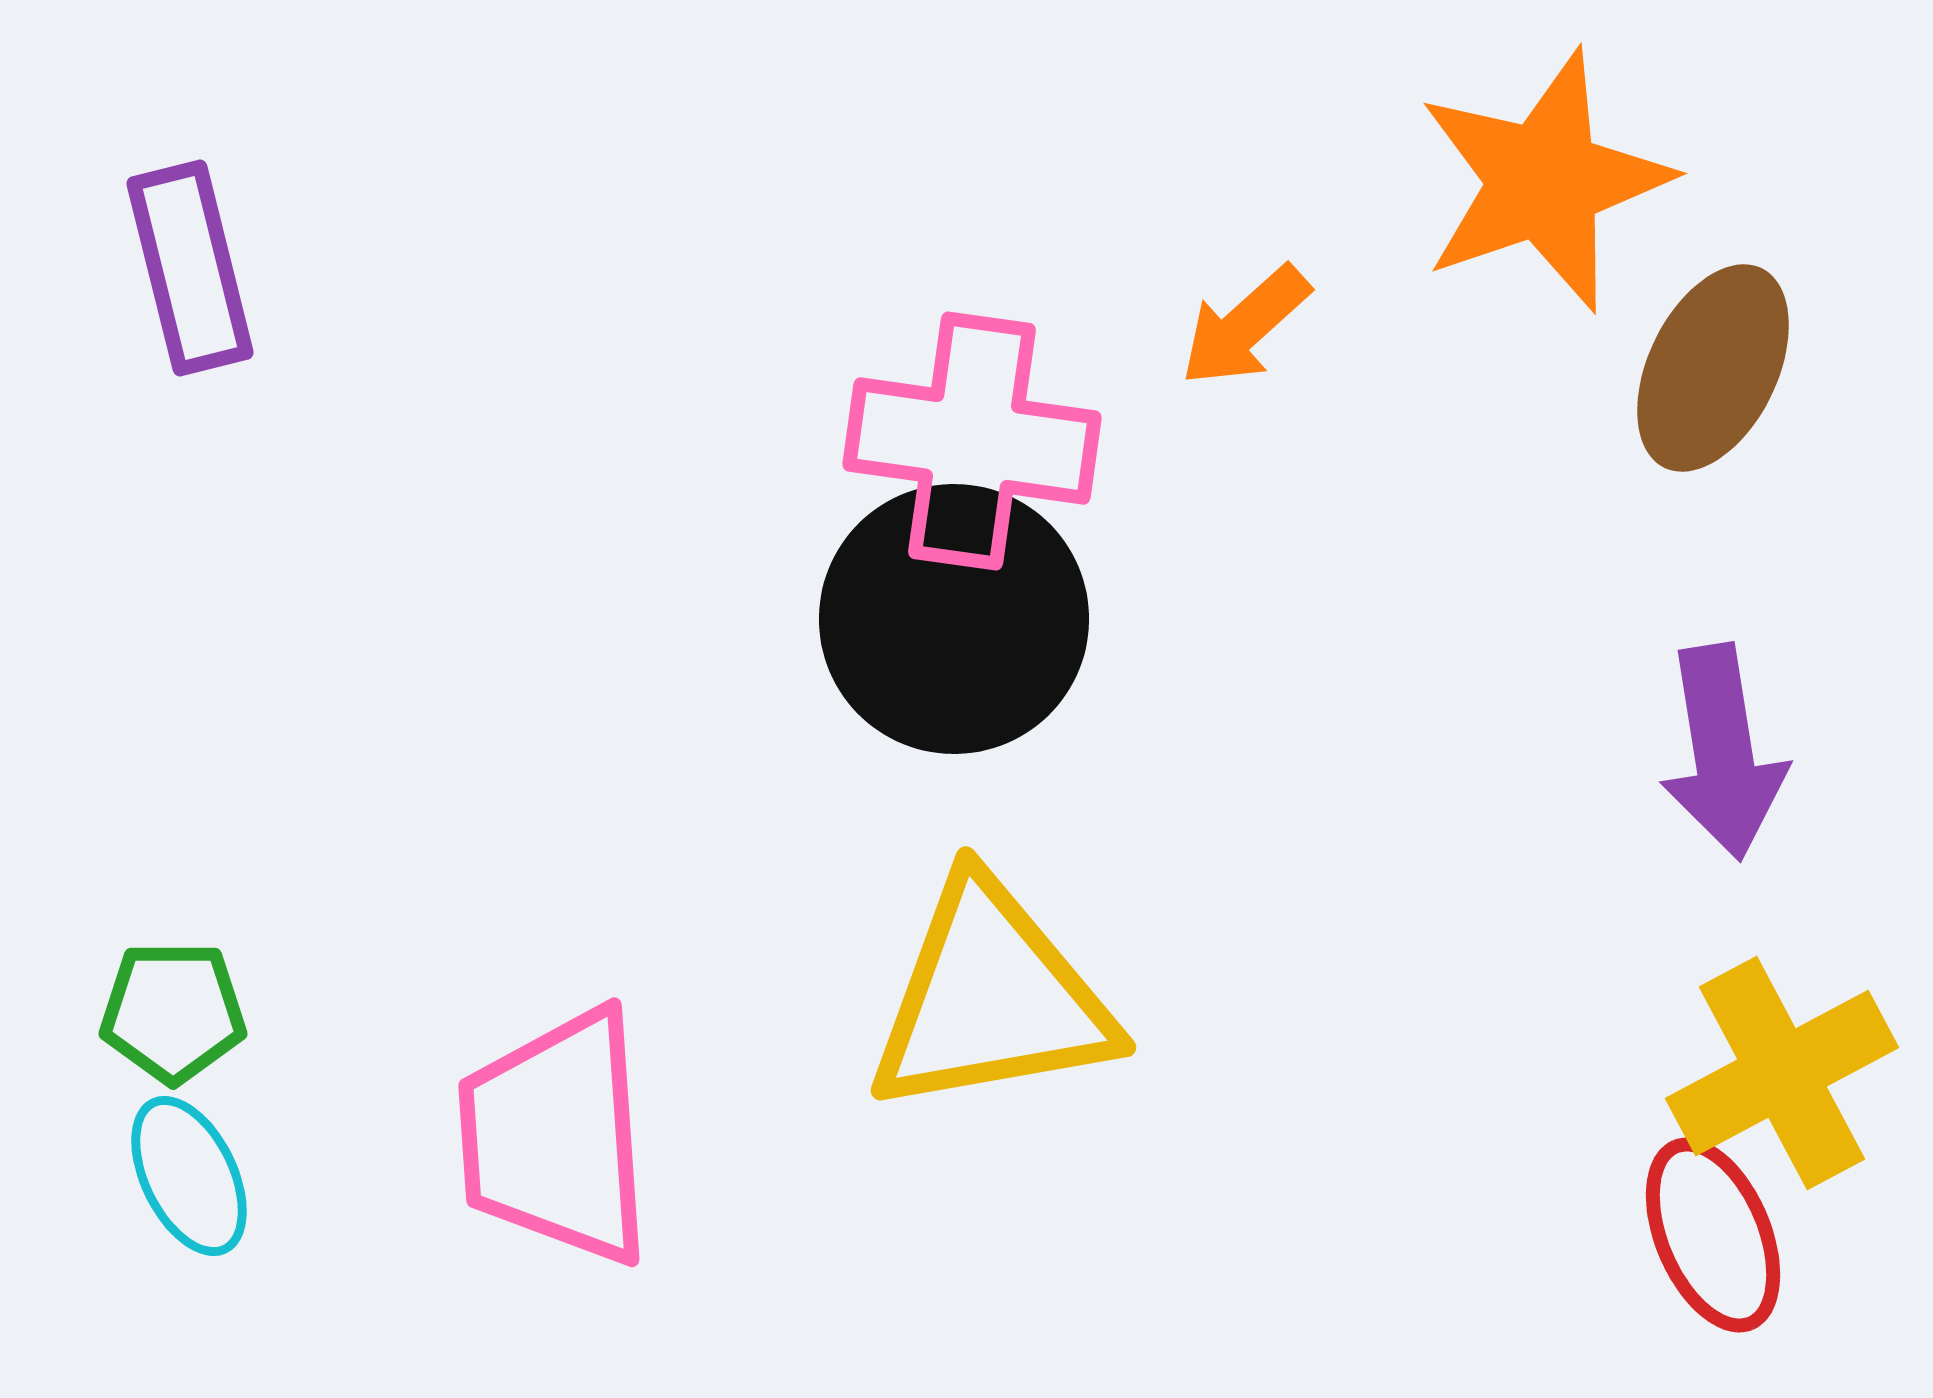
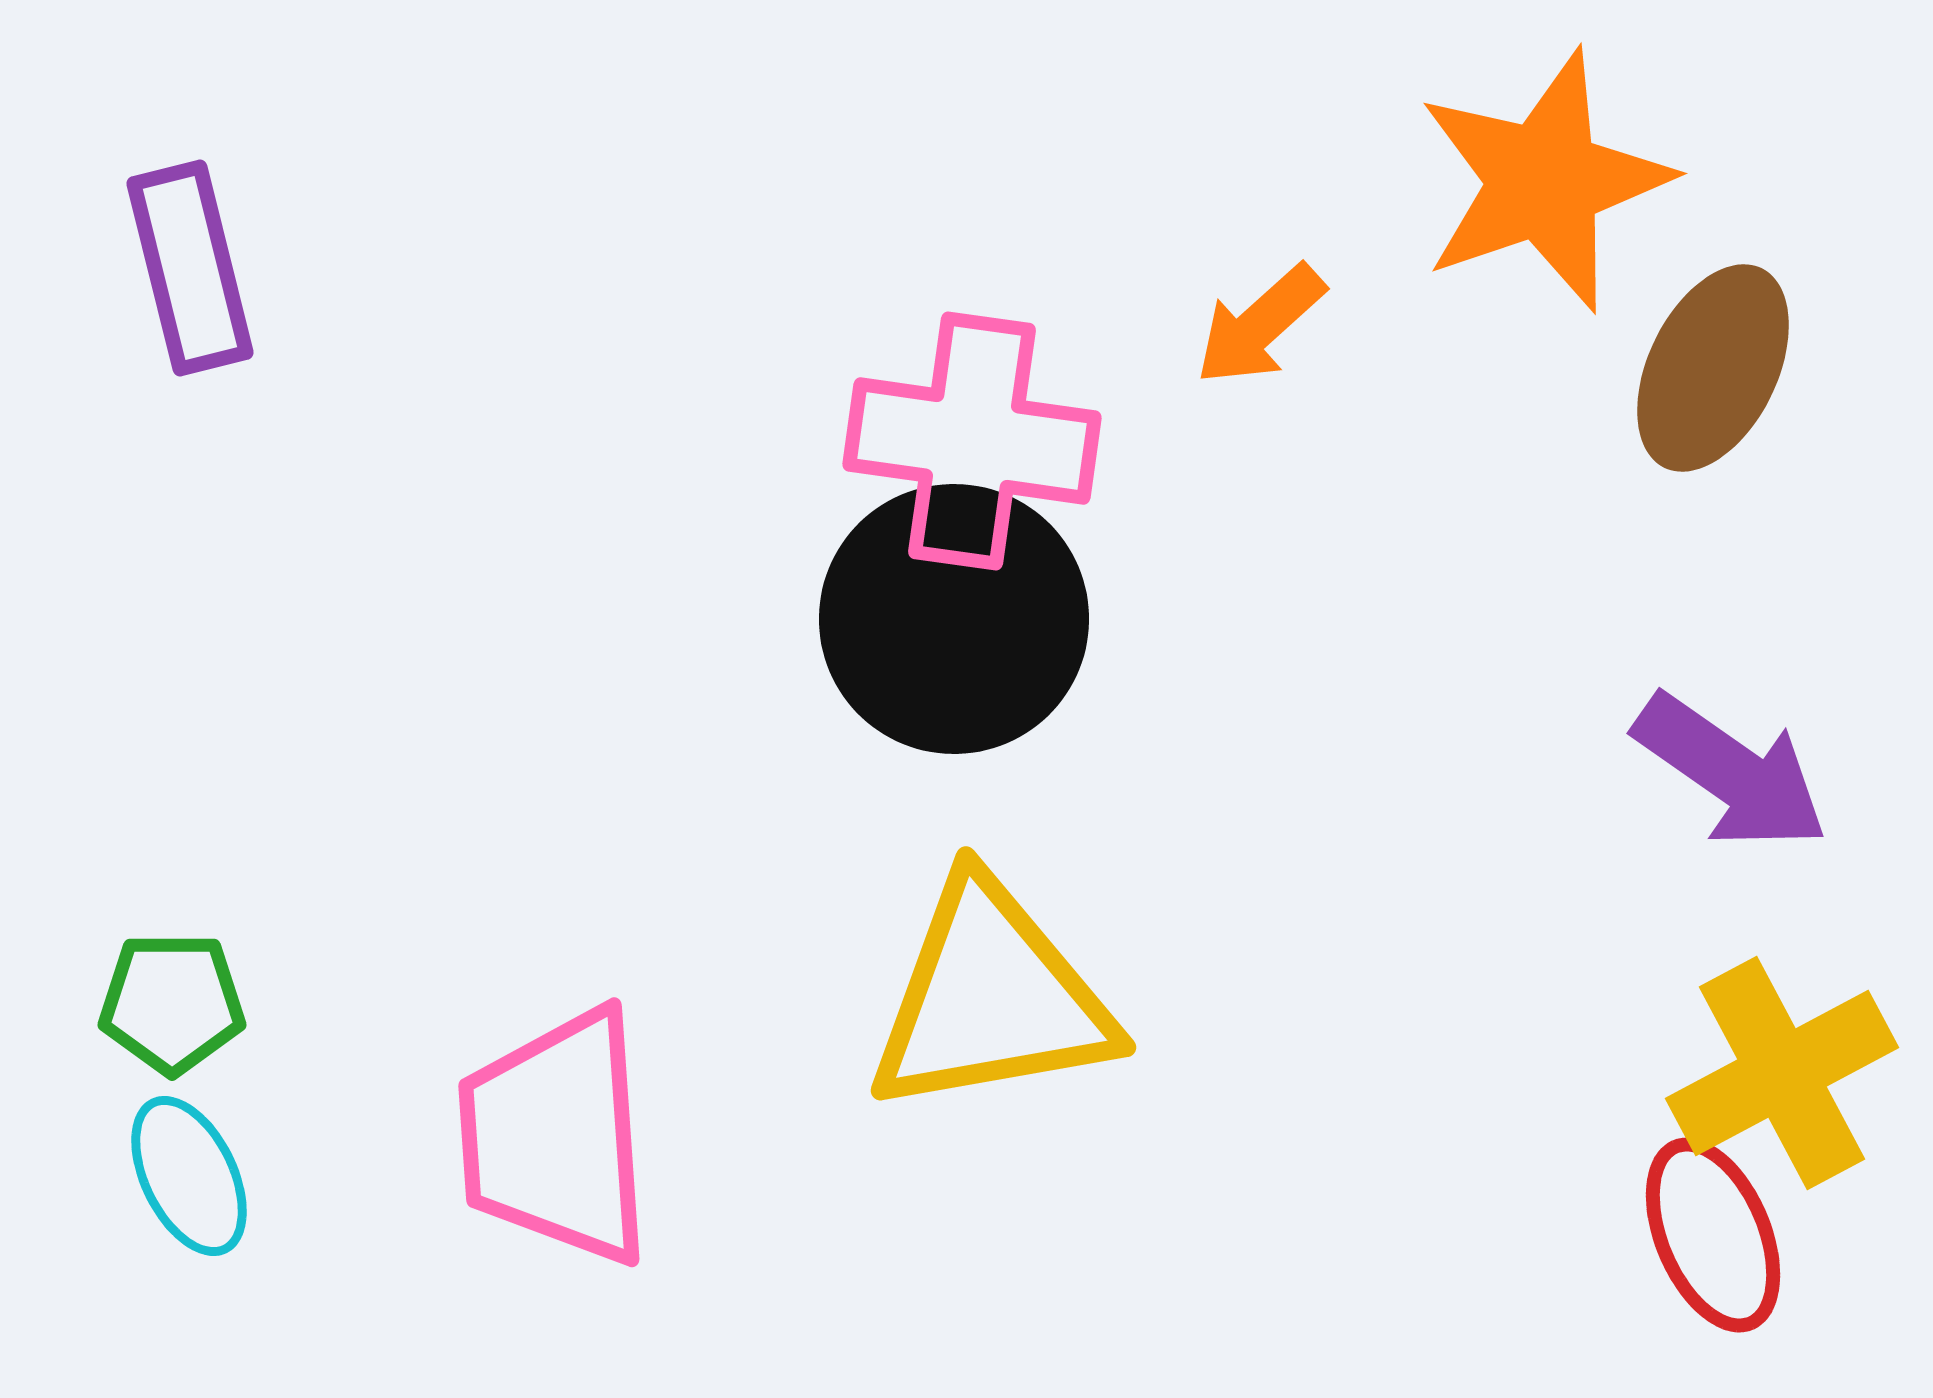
orange arrow: moved 15 px right, 1 px up
purple arrow: moved 8 px right, 20 px down; rotated 46 degrees counterclockwise
green pentagon: moved 1 px left, 9 px up
